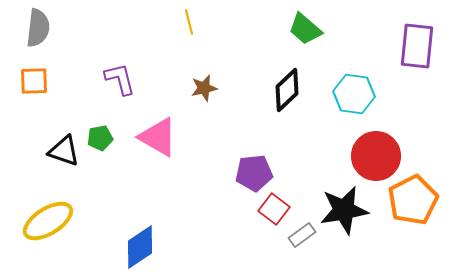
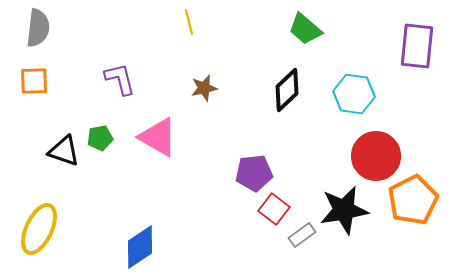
yellow ellipse: moved 9 px left, 8 px down; rotated 33 degrees counterclockwise
